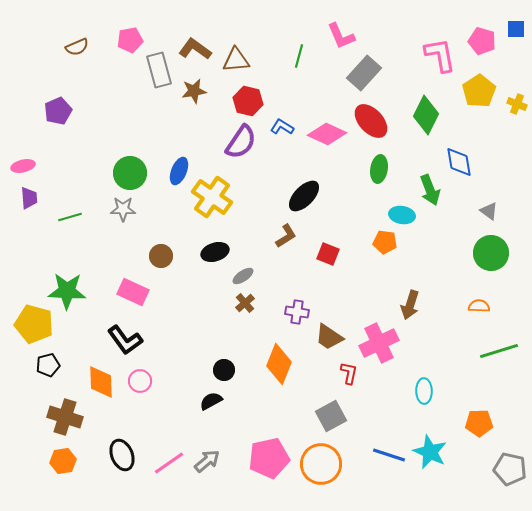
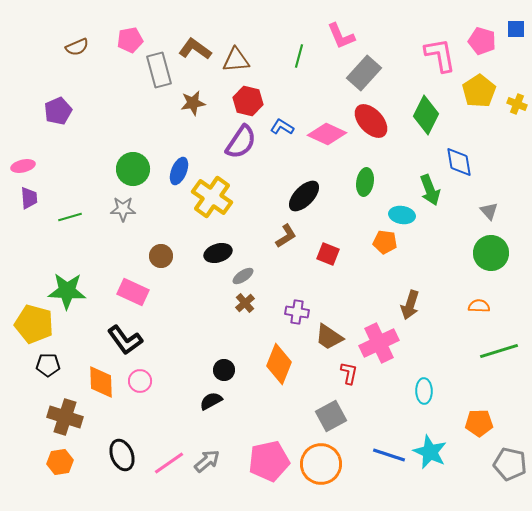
brown star at (194, 91): moved 1 px left, 12 px down
green ellipse at (379, 169): moved 14 px left, 13 px down
green circle at (130, 173): moved 3 px right, 4 px up
gray triangle at (489, 211): rotated 12 degrees clockwise
black ellipse at (215, 252): moved 3 px right, 1 px down
black pentagon at (48, 365): rotated 15 degrees clockwise
pink pentagon at (269, 458): moved 3 px down
orange hexagon at (63, 461): moved 3 px left, 1 px down
gray pentagon at (510, 469): moved 5 px up
